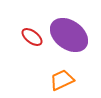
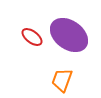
orange trapezoid: rotated 45 degrees counterclockwise
